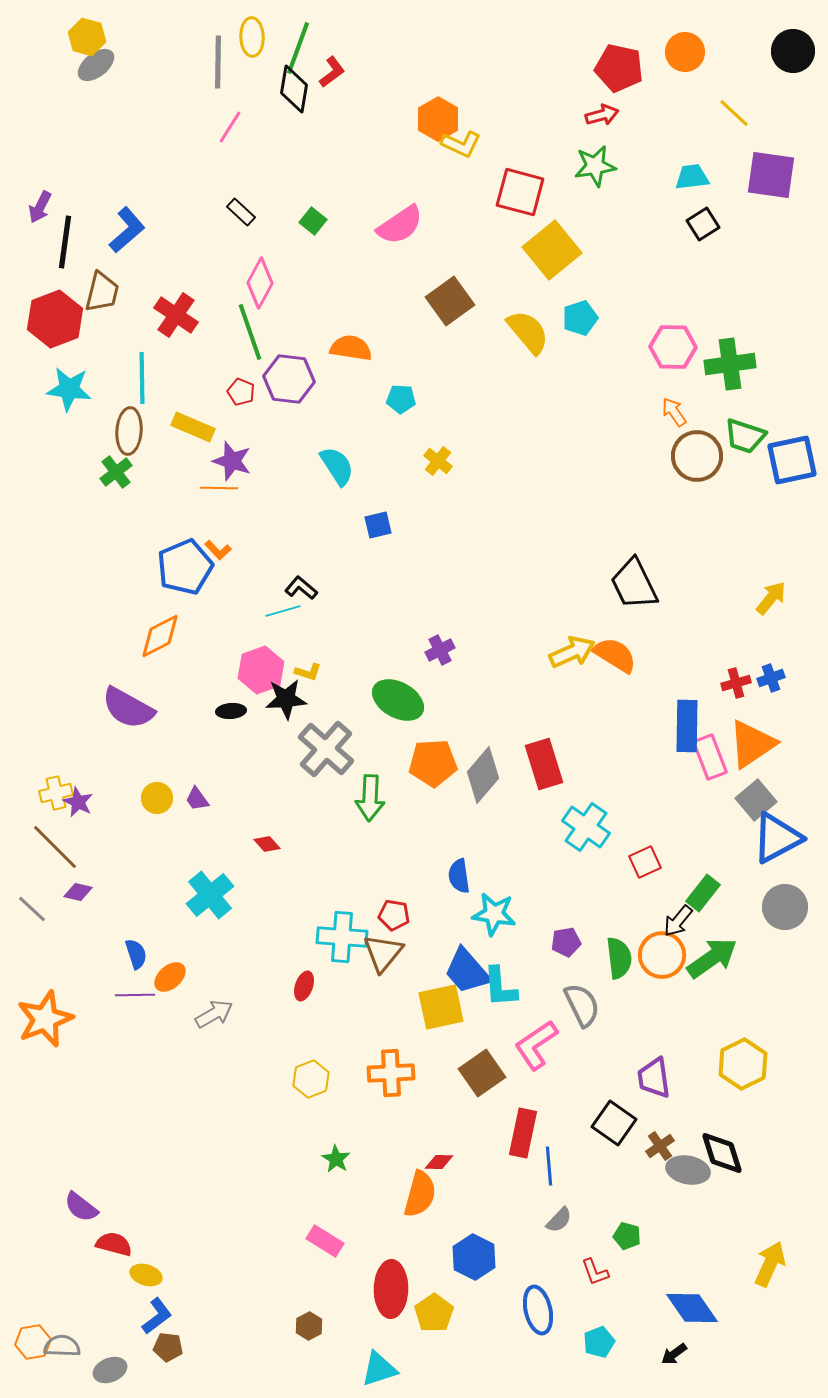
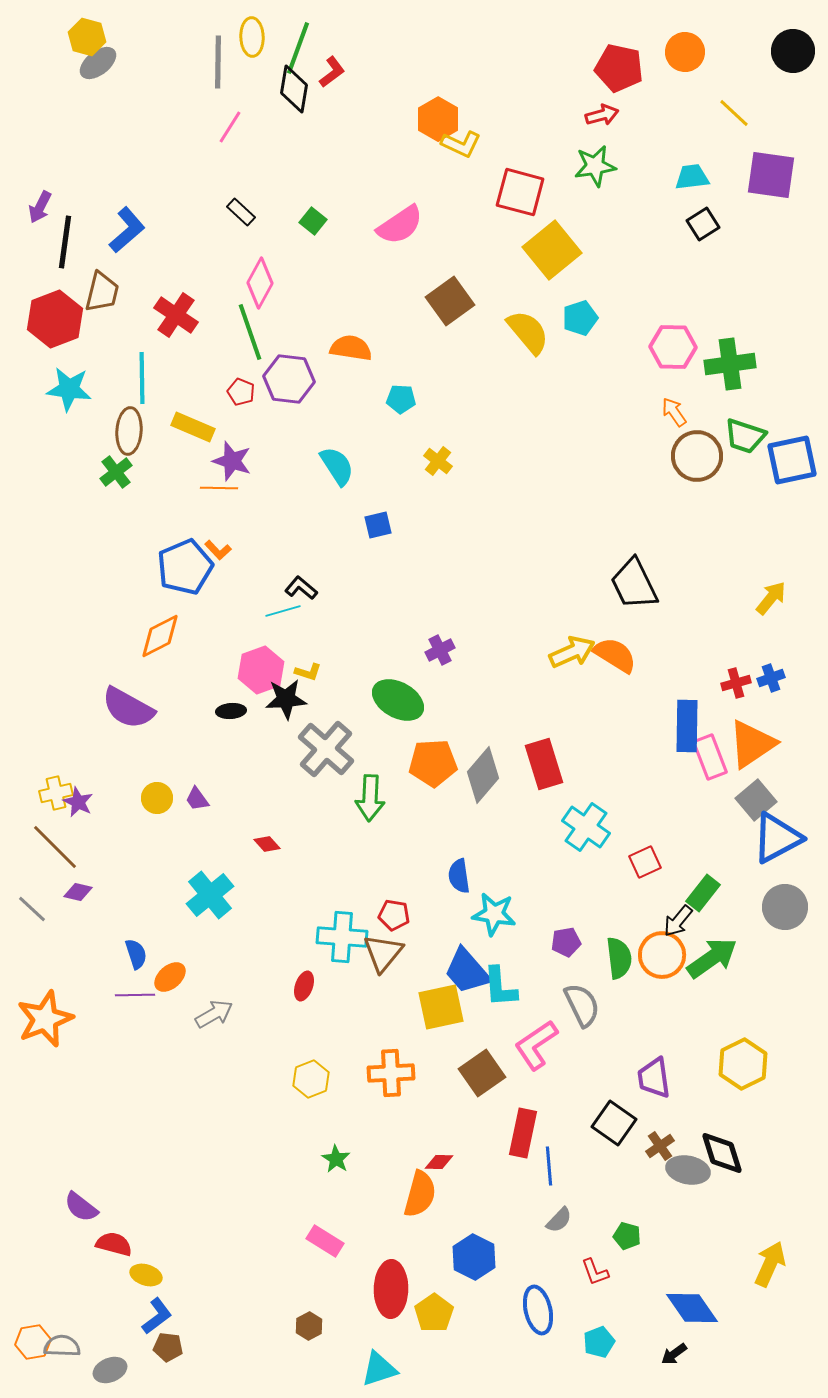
gray ellipse at (96, 65): moved 2 px right, 2 px up
